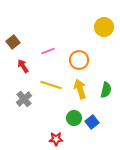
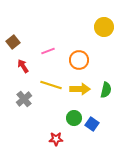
yellow arrow: rotated 108 degrees clockwise
blue square: moved 2 px down; rotated 16 degrees counterclockwise
